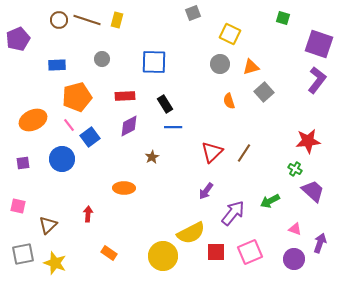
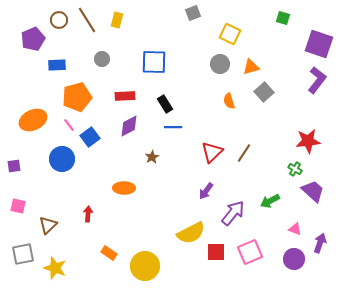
brown line at (87, 20): rotated 40 degrees clockwise
purple pentagon at (18, 39): moved 15 px right
purple square at (23, 163): moved 9 px left, 3 px down
yellow circle at (163, 256): moved 18 px left, 10 px down
yellow star at (55, 263): moved 5 px down
